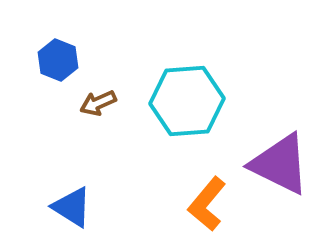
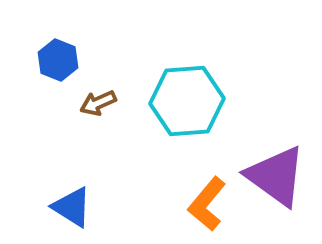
purple triangle: moved 4 px left, 12 px down; rotated 10 degrees clockwise
